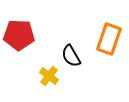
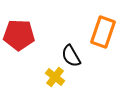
orange rectangle: moved 6 px left, 7 px up
yellow cross: moved 6 px right, 1 px down
